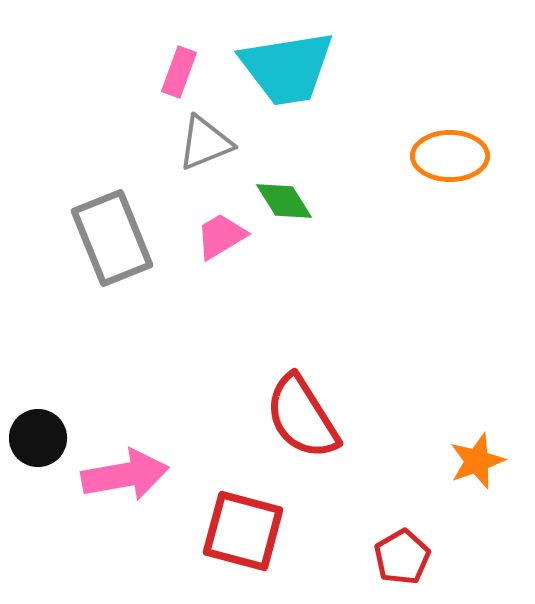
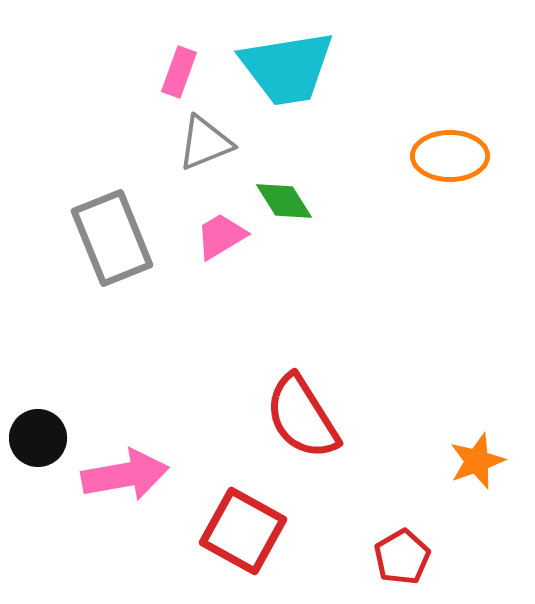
red square: rotated 14 degrees clockwise
